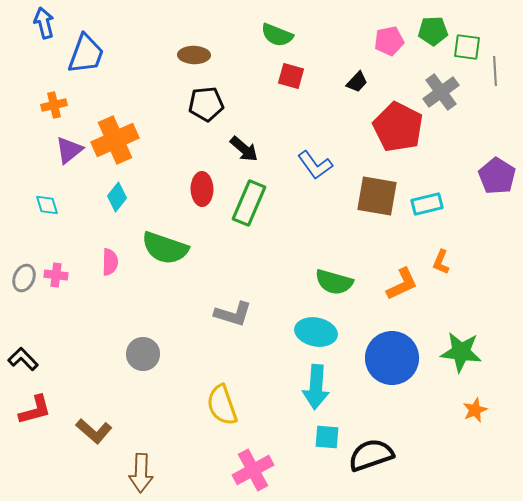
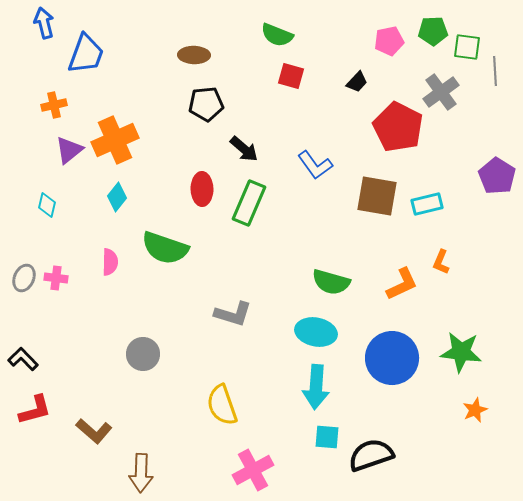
cyan diamond at (47, 205): rotated 30 degrees clockwise
pink cross at (56, 275): moved 3 px down
green semicircle at (334, 282): moved 3 px left
